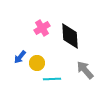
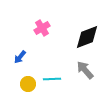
black diamond: moved 17 px right, 1 px down; rotated 72 degrees clockwise
yellow circle: moved 9 px left, 21 px down
